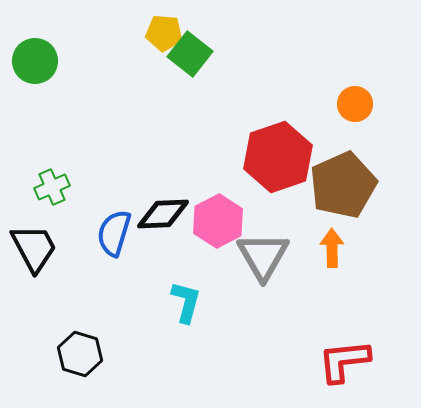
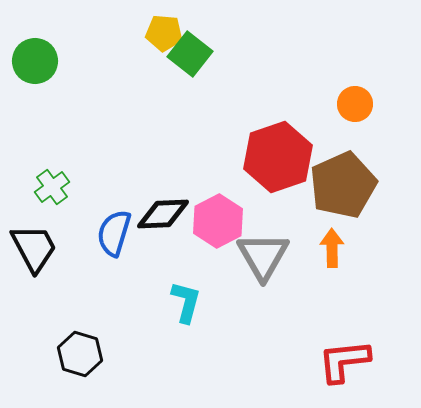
green cross: rotated 12 degrees counterclockwise
